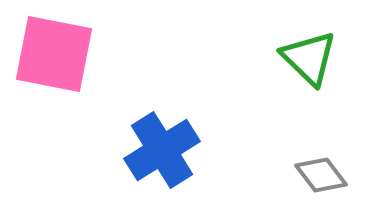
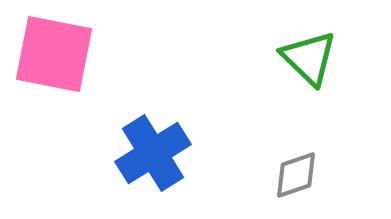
blue cross: moved 9 px left, 3 px down
gray diamond: moved 25 px left; rotated 72 degrees counterclockwise
